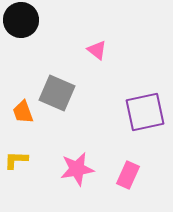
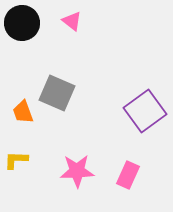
black circle: moved 1 px right, 3 px down
pink triangle: moved 25 px left, 29 px up
purple square: moved 1 px up; rotated 24 degrees counterclockwise
pink star: moved 2 px down; rotated 8 degrees clockwise
